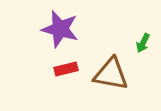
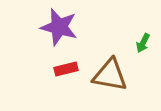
purple star: moved 1 px left, 2 px up
brown triangle: moved 1 px left, 1 px down
